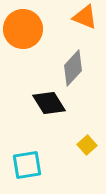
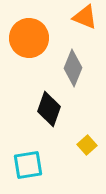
orange circle: moved 6 px right, 9 px down
gray diamond: rotated 21 degrees counterclockwise
black diamond: moved 6 px down; rotated 52 degrees clockwise
cyan square: moved 1 px right
